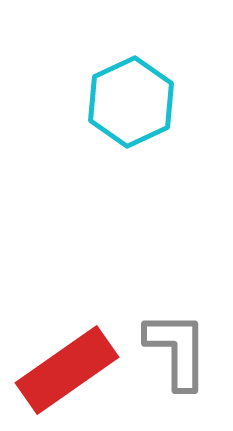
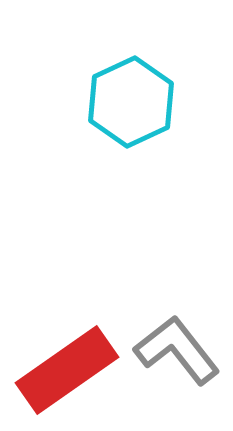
gray L-shape: rotated 38 degrees counterclockwise
